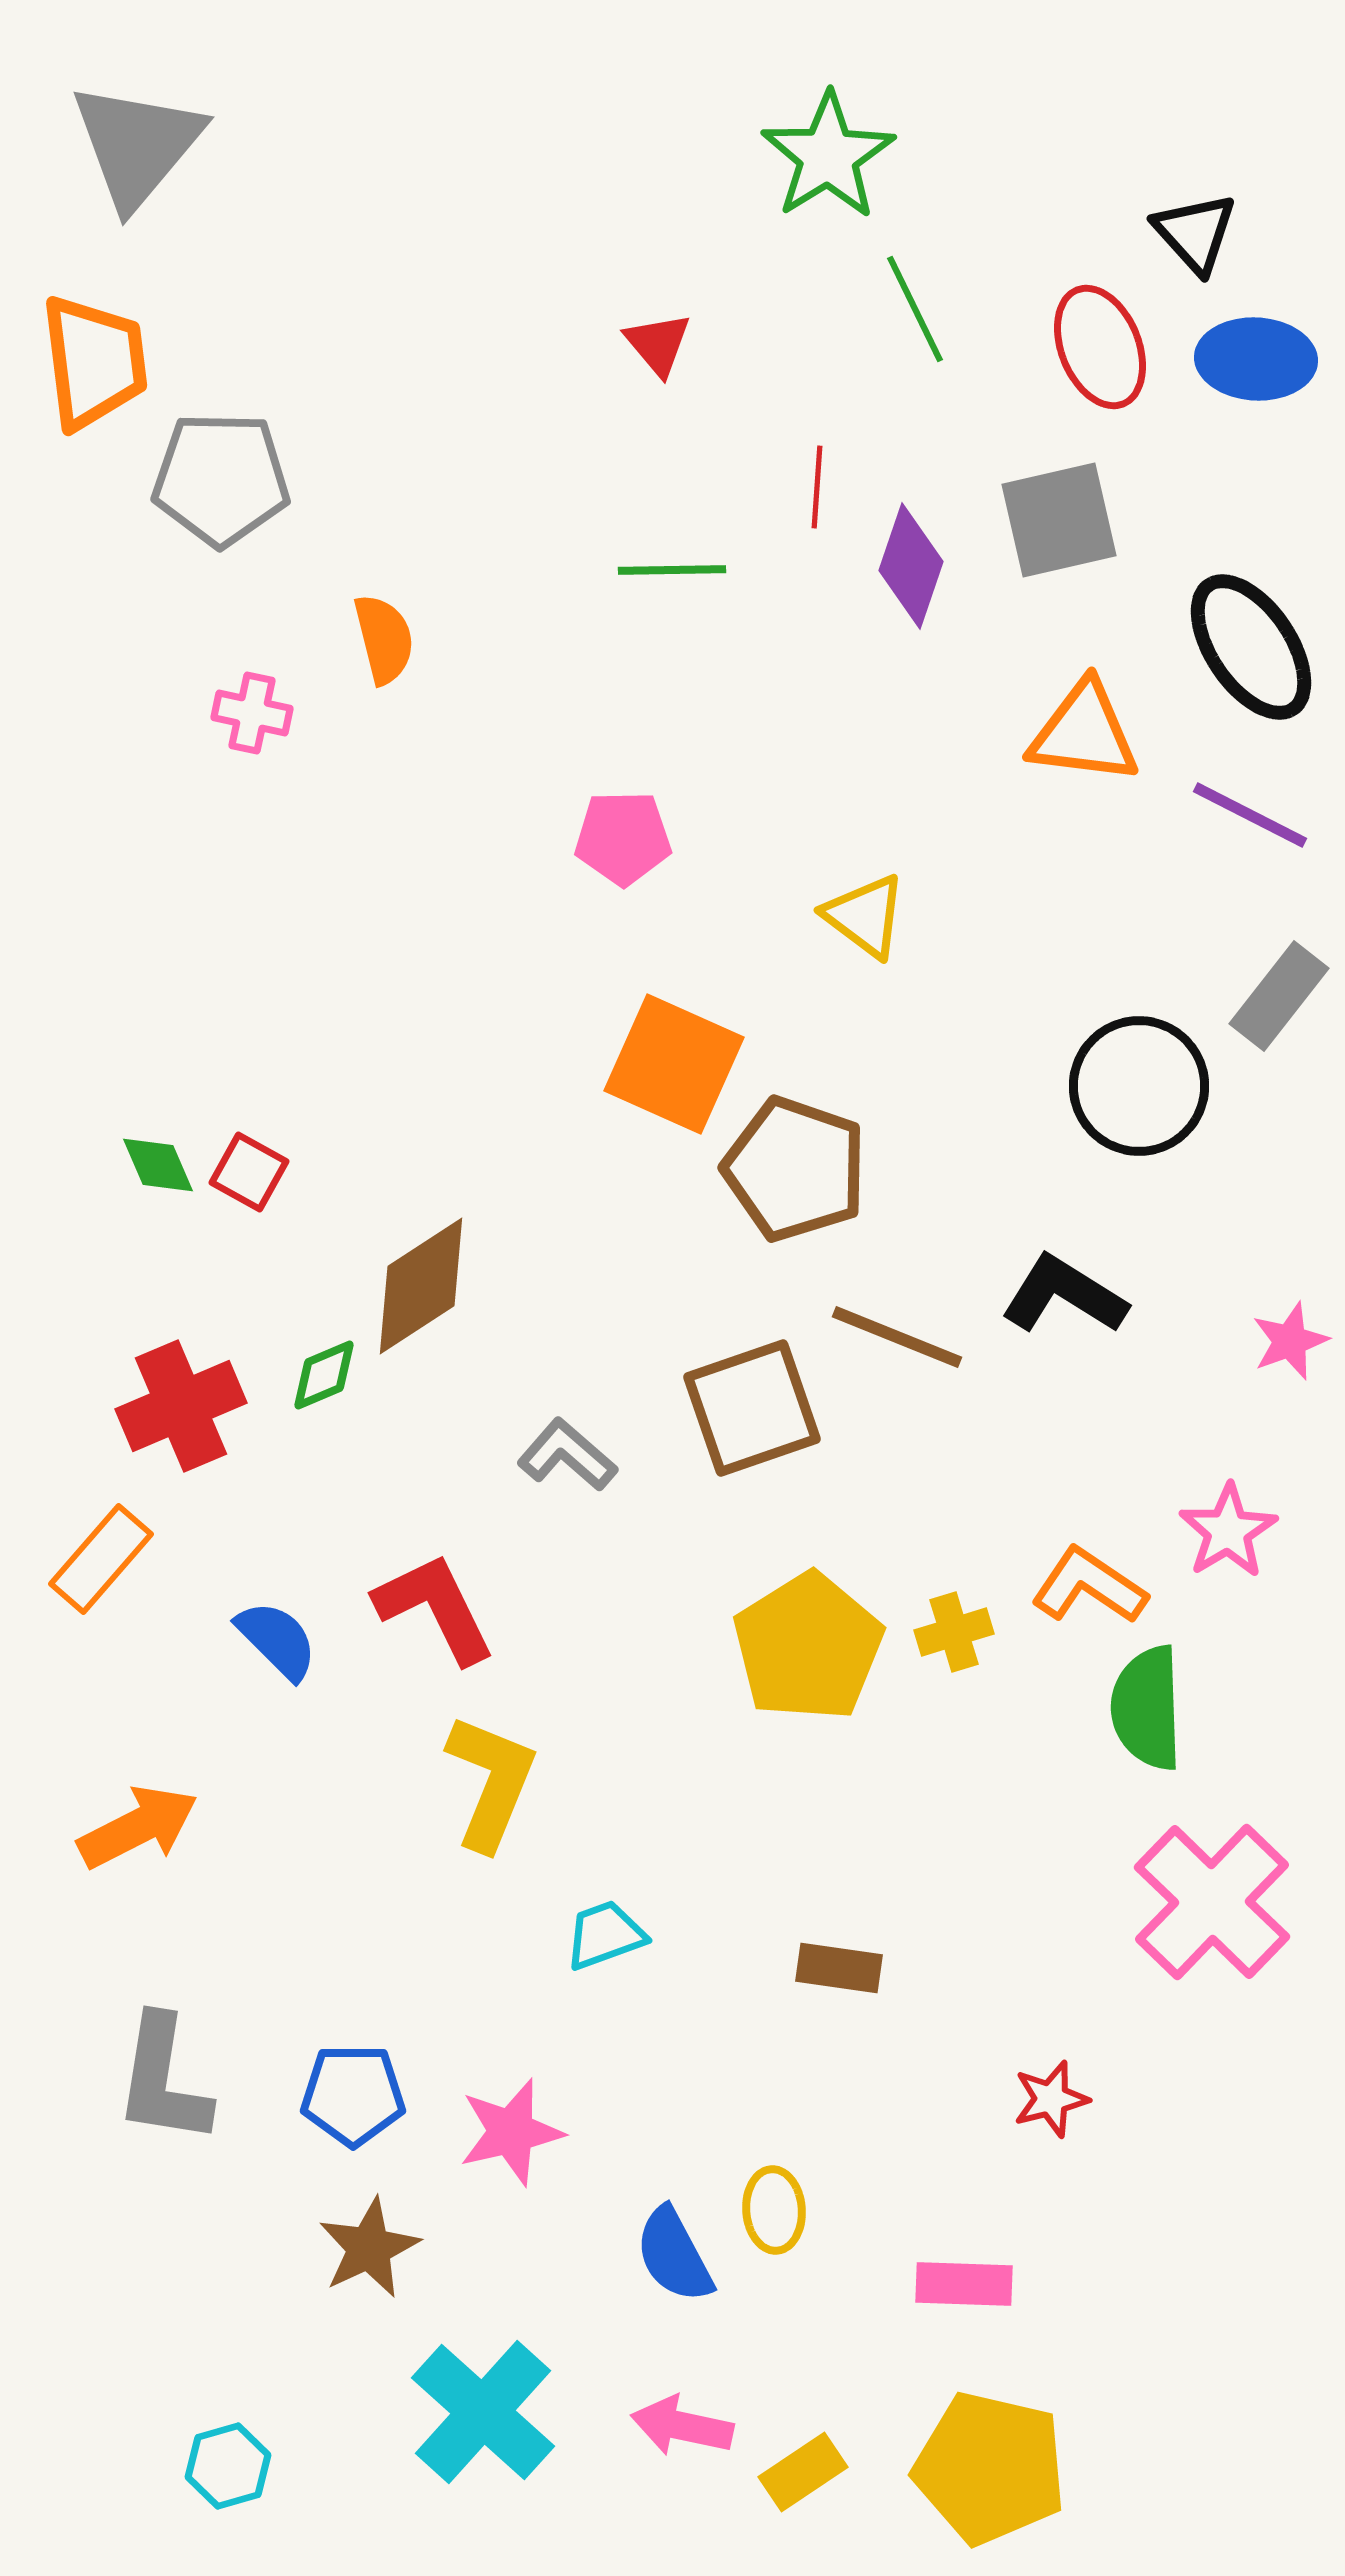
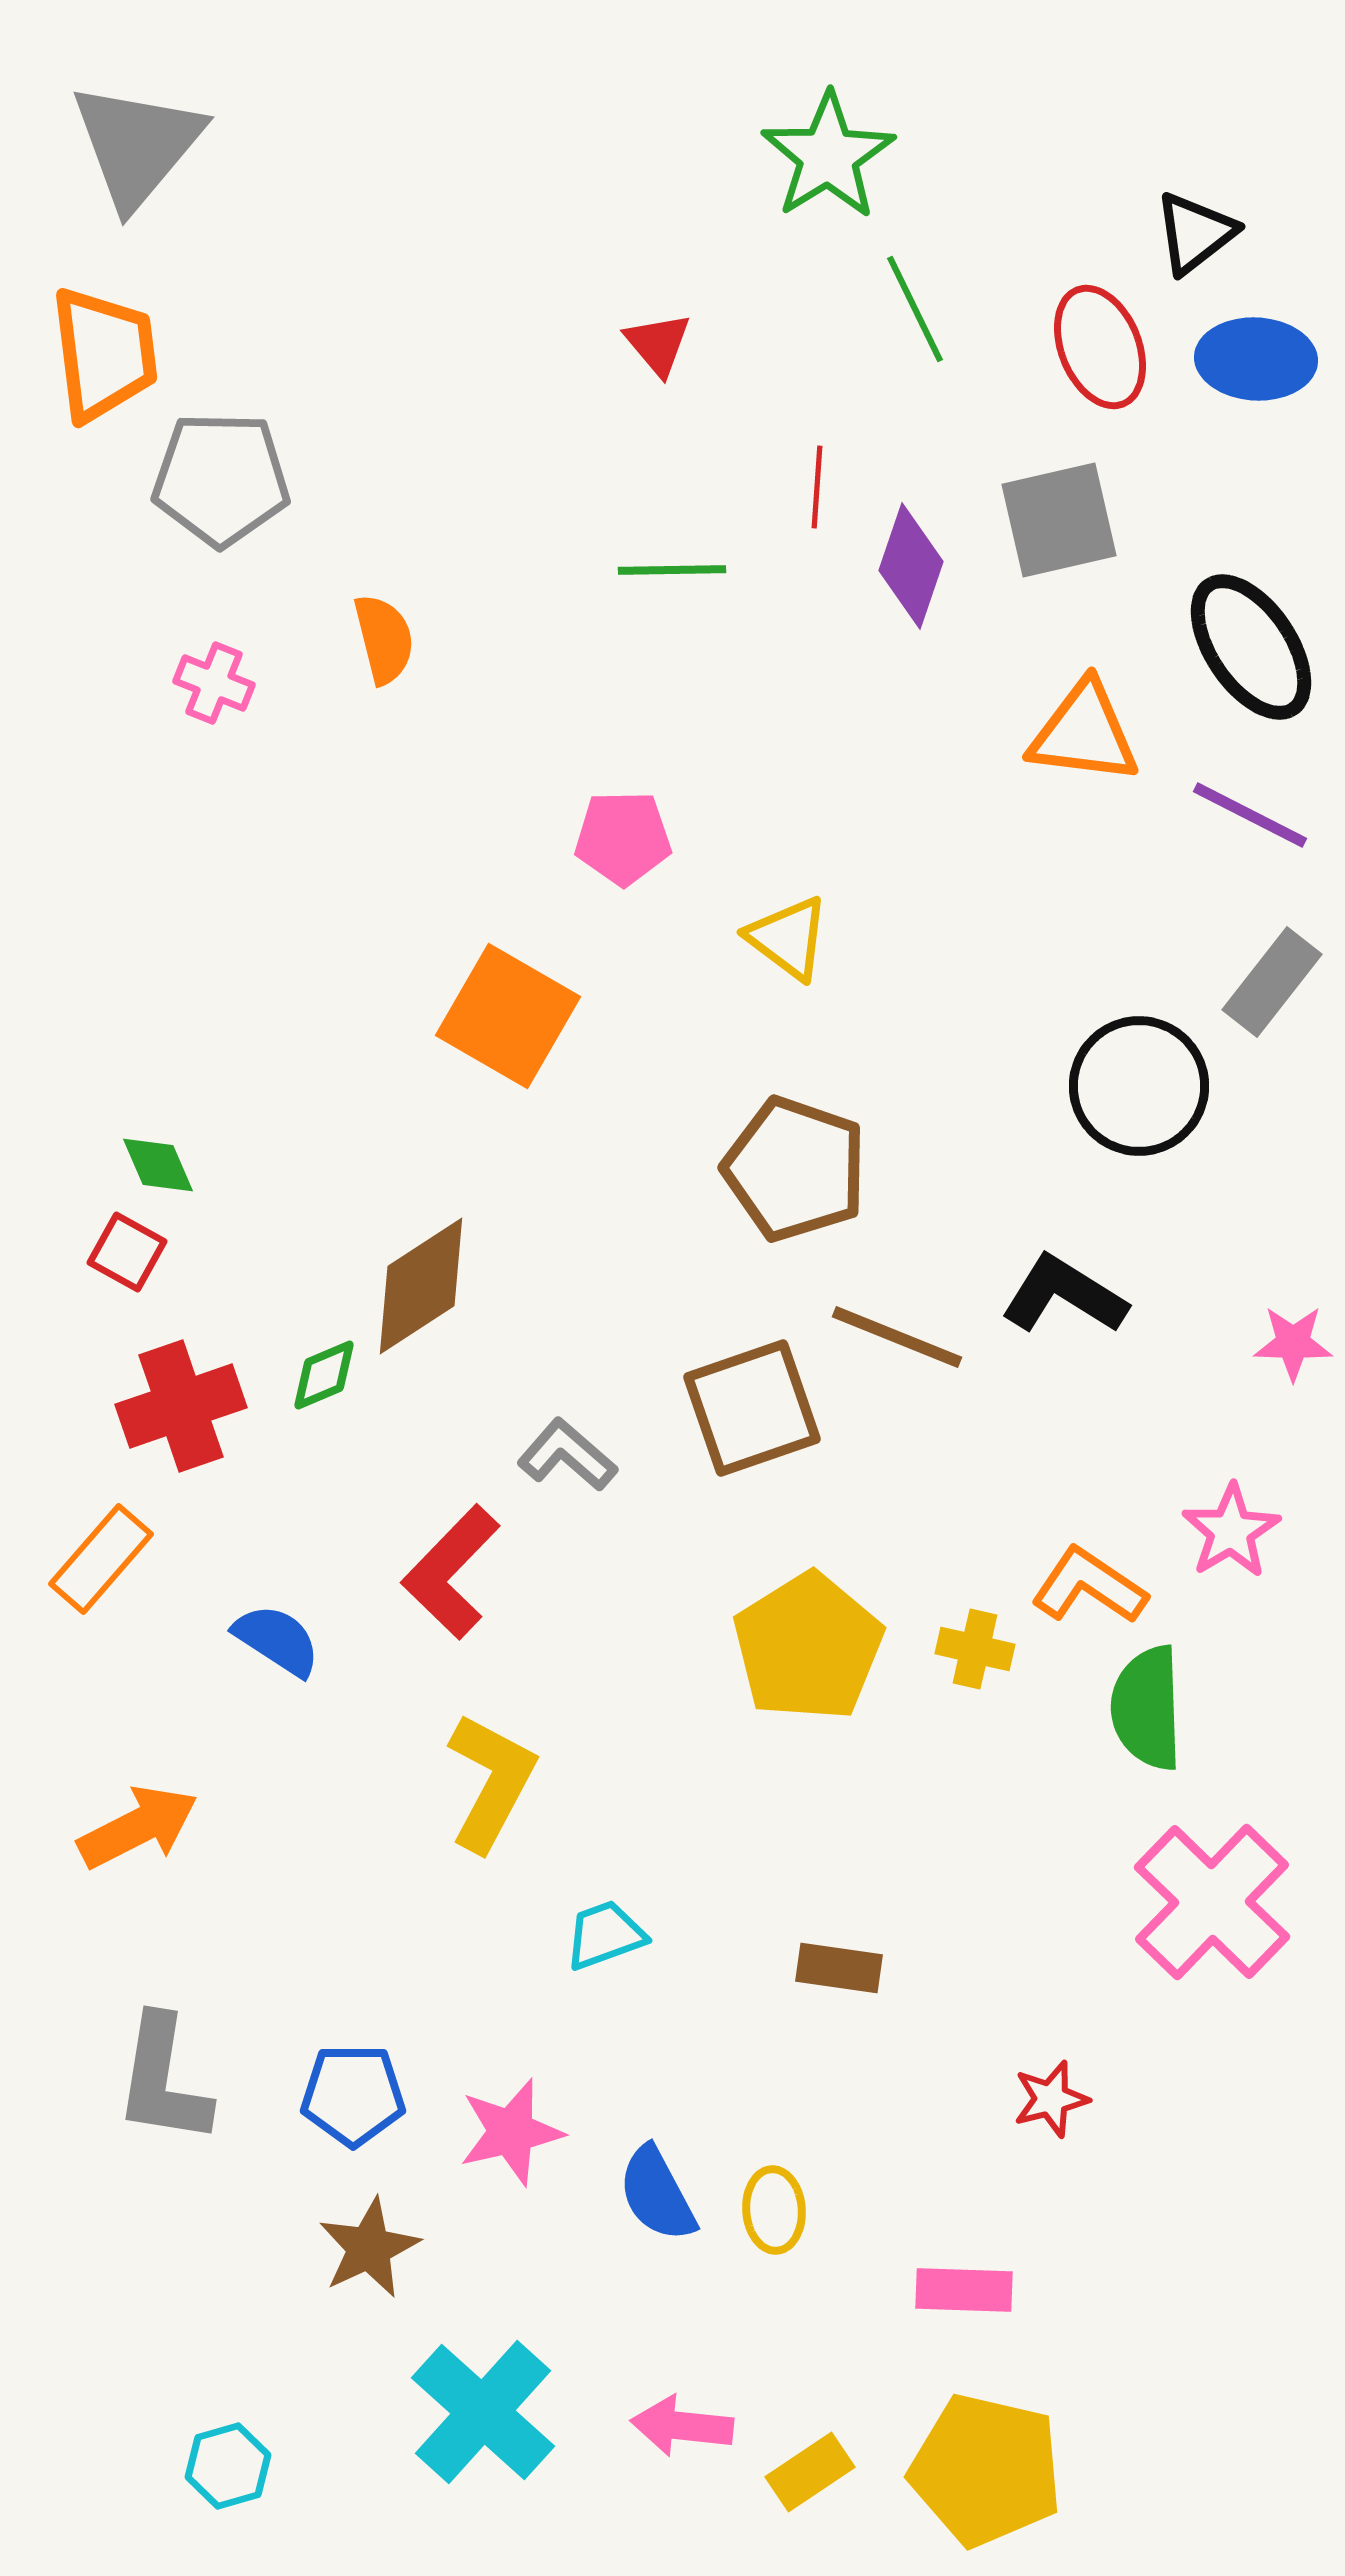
black triangle at (1195, 233): rotated 34 degrees clockwise
orange trapezoid at (94, 362): moved 10 px right, 8 px up
pink cross at (252, 713): moved 38 px left, 30 px up; rotated 10 degrees clockwise
yellow triangle at (865, 916): moved 77 px left, 22 px down
gray rectangle at (1279, 996): moved 7 px left, 14 px up
orange square at (674, 1064): moved 166 px left, 48 px up; rotated 6 degrees clockwise
red square at (249, 1172): moved 122 px left, 80 px down
pink star at (1290, 1341): moved 3 px right, 2 px down; rotated 22 degrees clockwise
red cross at (181, 1406): rotated 4 degrees clockwise
pink star at (1228, 1531): moved 3 px right
red L-shape at (435, 1608): moved 16 px right, 36 px up; rotated 110 degrees counterclockwise
yellow cross at (954, 1632): moved 21 px right, 17 px down; rotated 30 degrees clockwise
blue semicircle at (277, 1640): rotated 12 degrees counterclockwise
yellow L-shape at (491, 1782): rotated 6 degrees clockwise
blue semicircle at (674, 2255): moved 17 px left, 61 px up
pink rectangle at (964, 2284): moved 6 px down
pink arrow at (682, 2426): rotated 6 degrees counterclockwise
yellow pentagon at (990, 2468): moved 4 px left, 2 px down
yellow rectangle at (803, 2472): moved 7 px right
